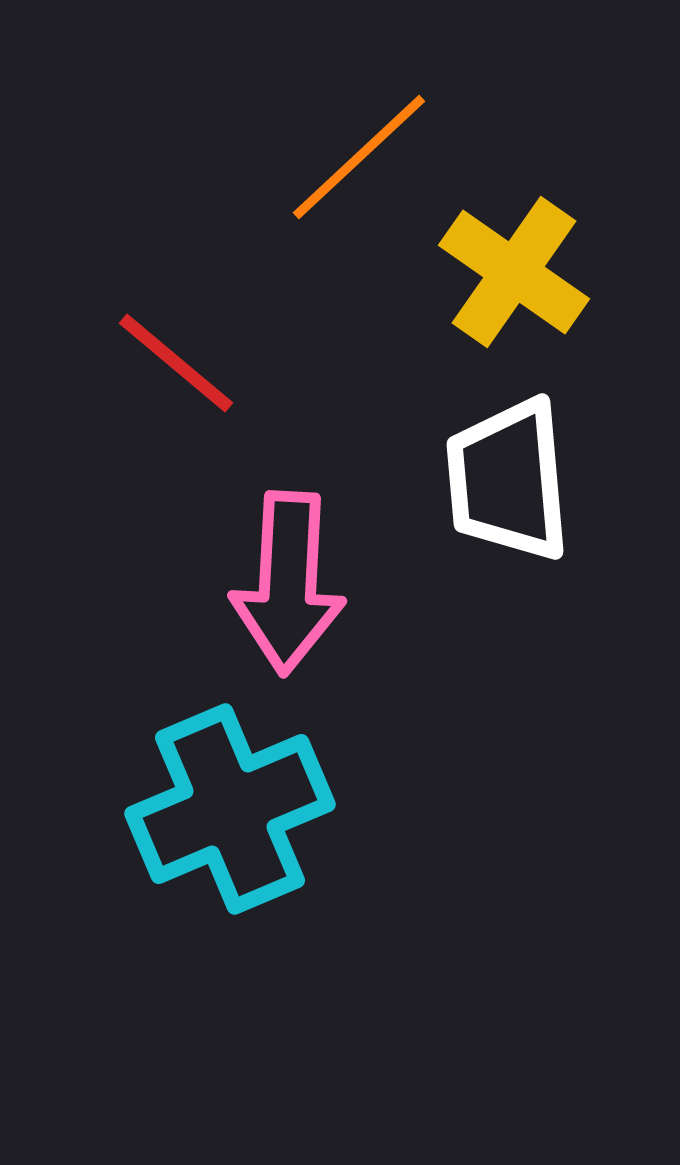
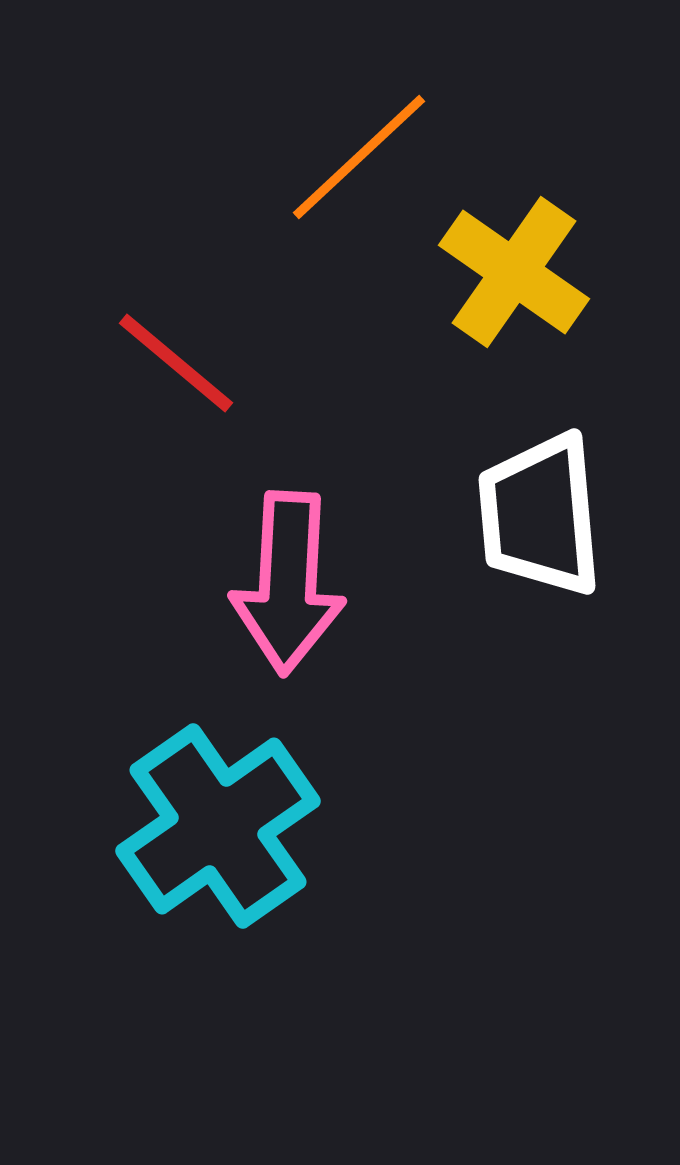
white trapezoid: moved 32 px right, 35 px down
cyan cross: moved 12 px left, 17 px down; rotated 12 degrees counterclockwise
